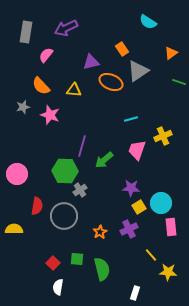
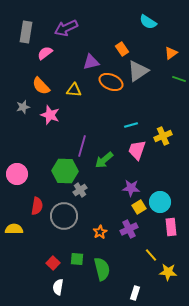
pink semicircle: moved 1 px left, 2 px up; rotated 14 degrees clockwise
green line: moved 3 px up
cyan line: moved 6 px down
cyan circle: moved 1 px left, 1 px up
